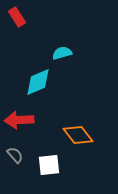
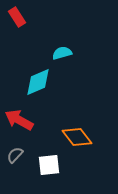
red arrow: rotated 32 degrees clockwise
orange diamond: moved 1 px left, 2 px down
gray semicircle: rotated 96 degrees counterclockwise
